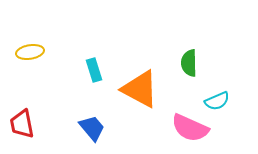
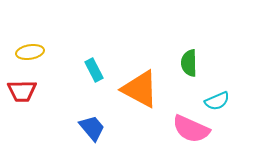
cyan rectangle: rotated 10 degrees counterclockwise
red trapezoid: moved 33 px up; rotated 80 degrees counterclockwise
pink semicircle: moved 1 px right, 1 px down
